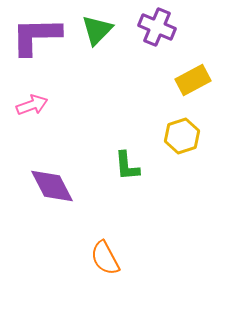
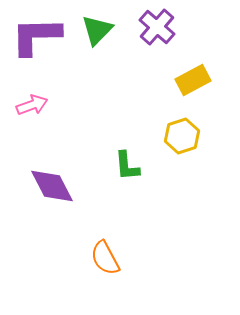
purple cross: rotated 18 degrees clockwise
